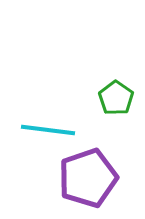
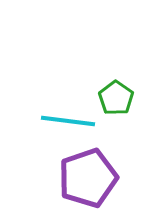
cyan line: moved 20 px right, 9 px up
